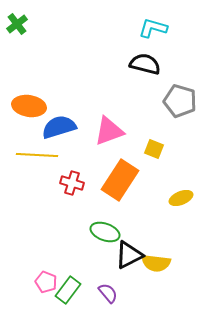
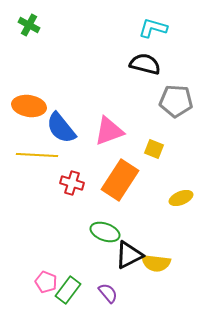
green cross: moved 12 px right, 1 px down; rotated 25 degrees counterclockwise
gray pentagon: moved 4 px left; rotated 12 degrees counterclockwise
blue semicircle: moved 2 px right, 1 px down; rotated 112 degrees counterclockwise
